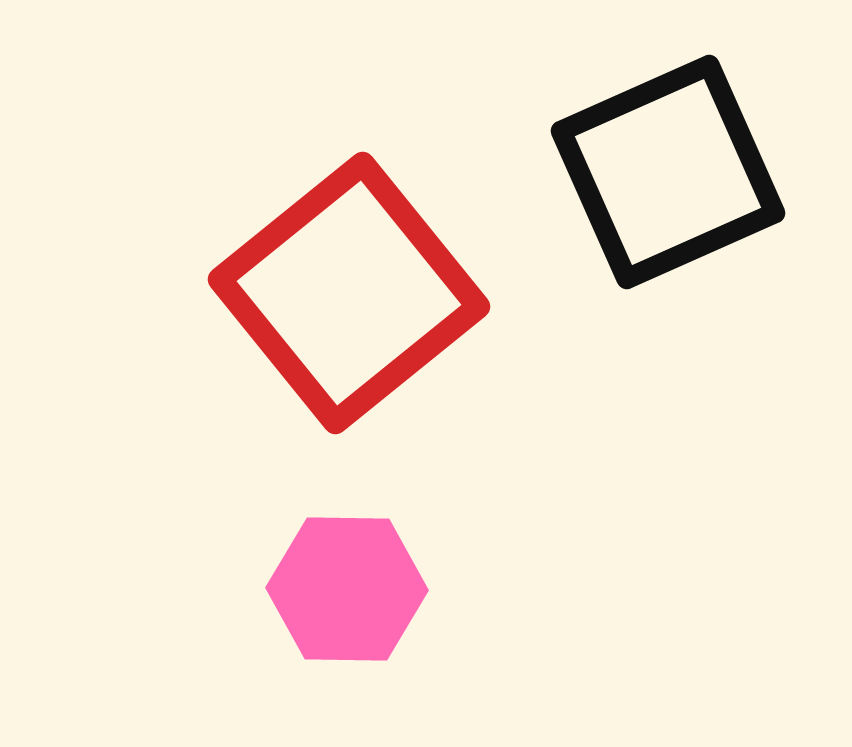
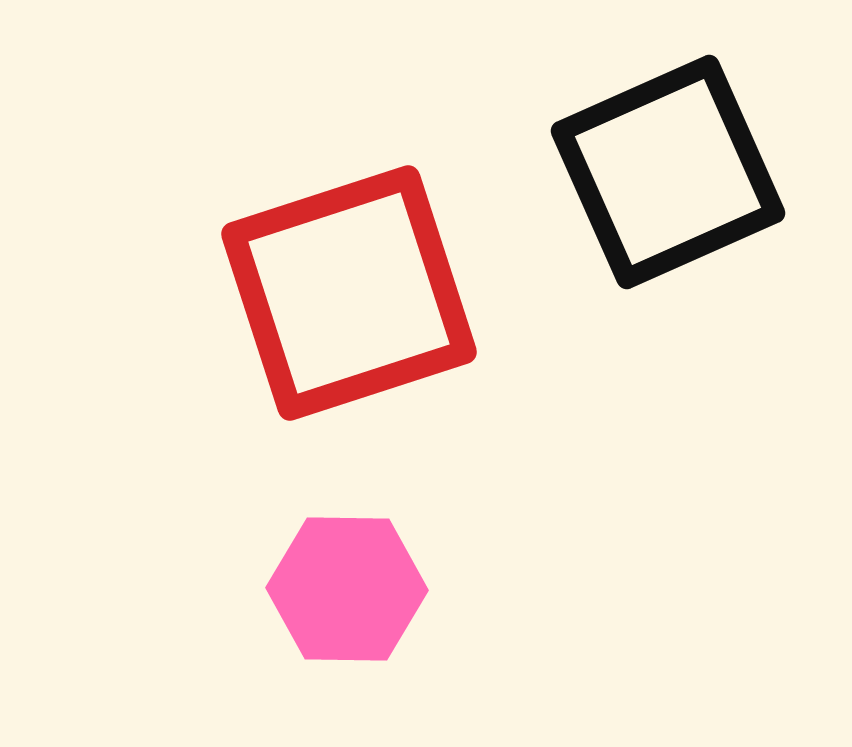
red square: rotated 21 degrees clockwise
